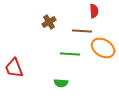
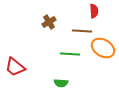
red trapezoid: moved 1 px right, 1 px up; rotated 30 degrees counterclockwise
